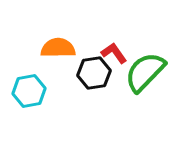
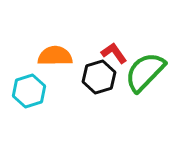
orange semicircle: moved 3 px left, 8 px down
black hexagon: moved 5 px right, 4 px down; rotated 8 degrees counterclockwise
cyan hexagon: rotated 8 degrees counterclockwise
